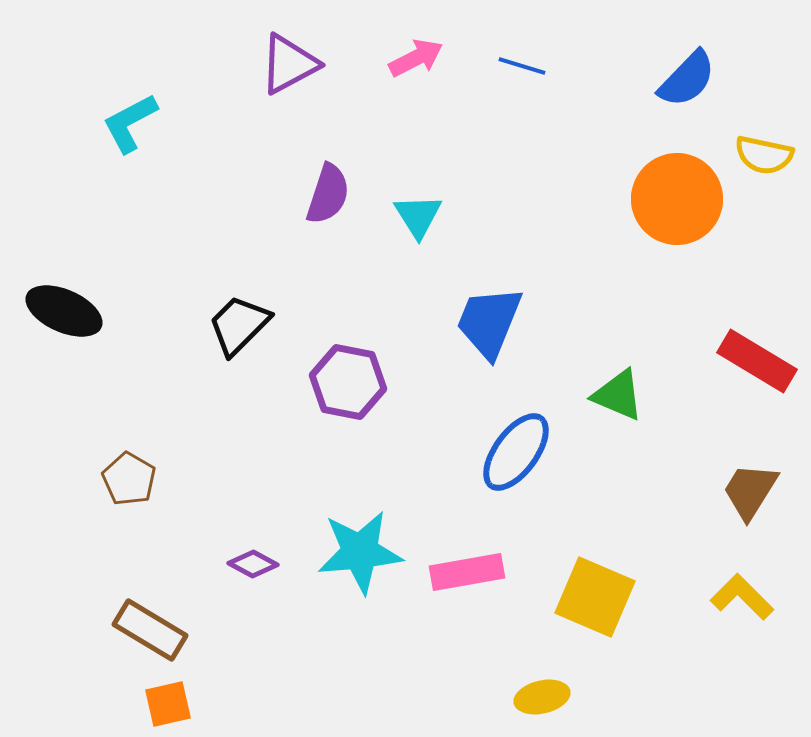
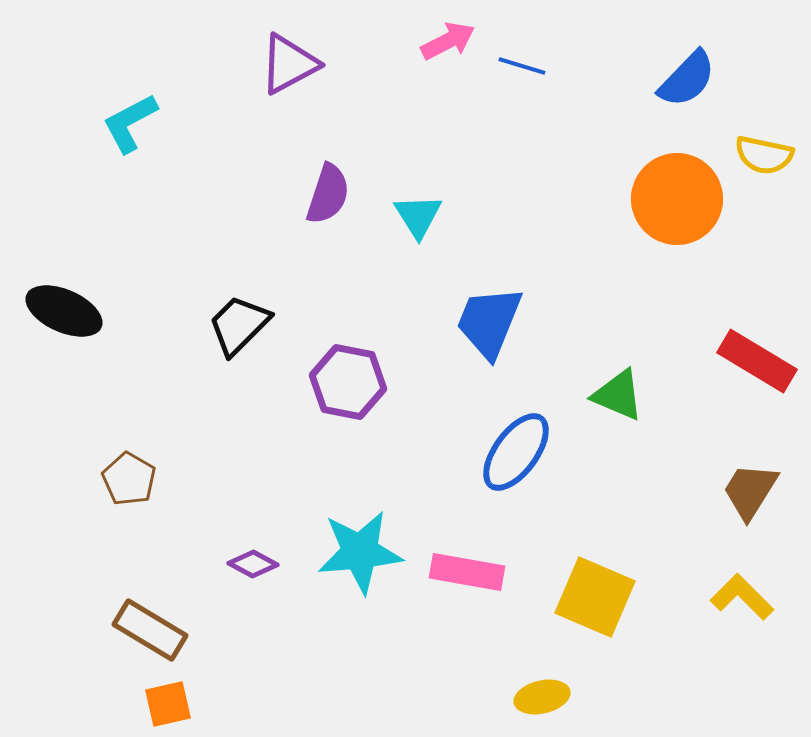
pink arrow: moved 32 px right, 17 px up
pink rectangle: rotated 20 degrees clockwise
